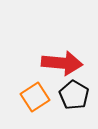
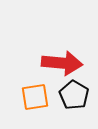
orange square: rotated 24 degrees clockwise
